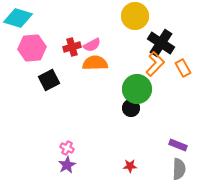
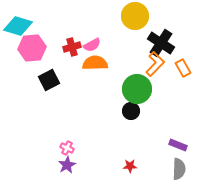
cyan diamond: moved 8 px down
black circle: moved 3 px down
